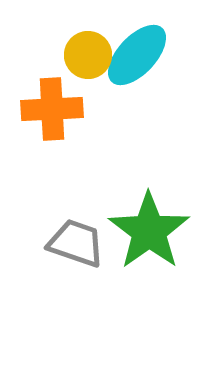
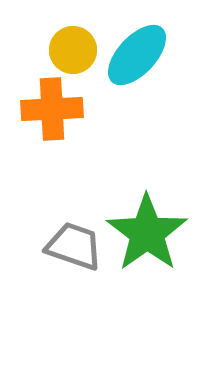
yellow circle: moved 15 px left, 5 px up
green star: moved 2 px left, 2 px down
gray trapezoid: moved 2 px left, 3 px down
